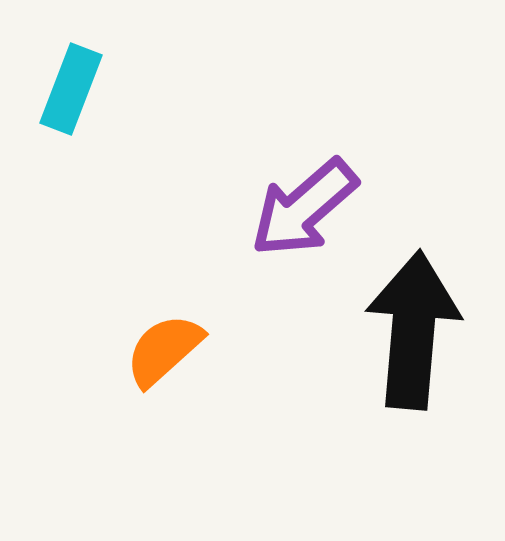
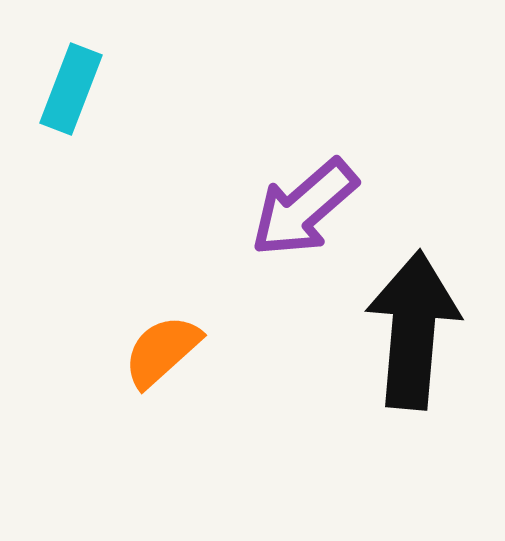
orange semicircle: moved 2 px left, 1 px down
